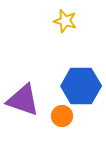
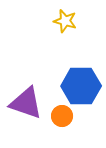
purple triangle: moved 3 px right, 3 px down
